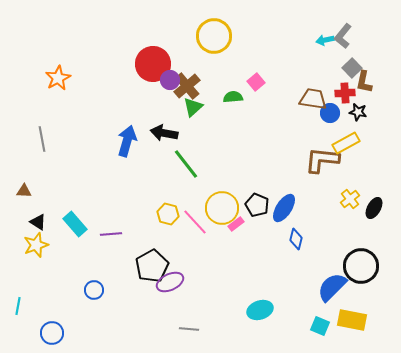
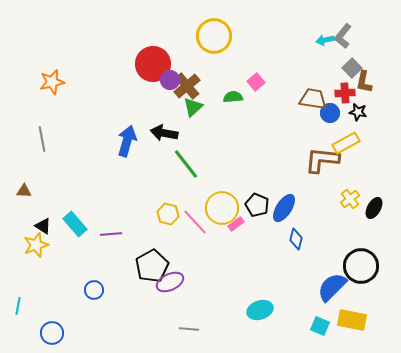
orange star at (58, 78): moved 6 px left, 4 px down; rotated 15 degrees clockwise
black triangle at (38, 222): moved 5 px right, 4 px down
